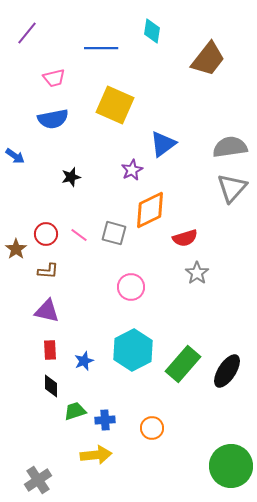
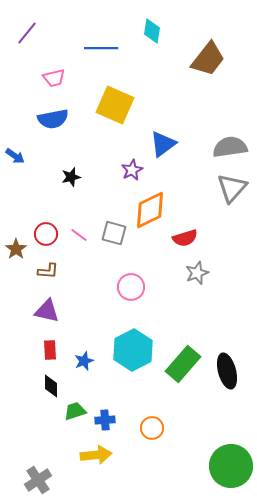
gray star: rotated 15 degrees clockwise
black ellipse: rotated 48 degrees counterclockwise
